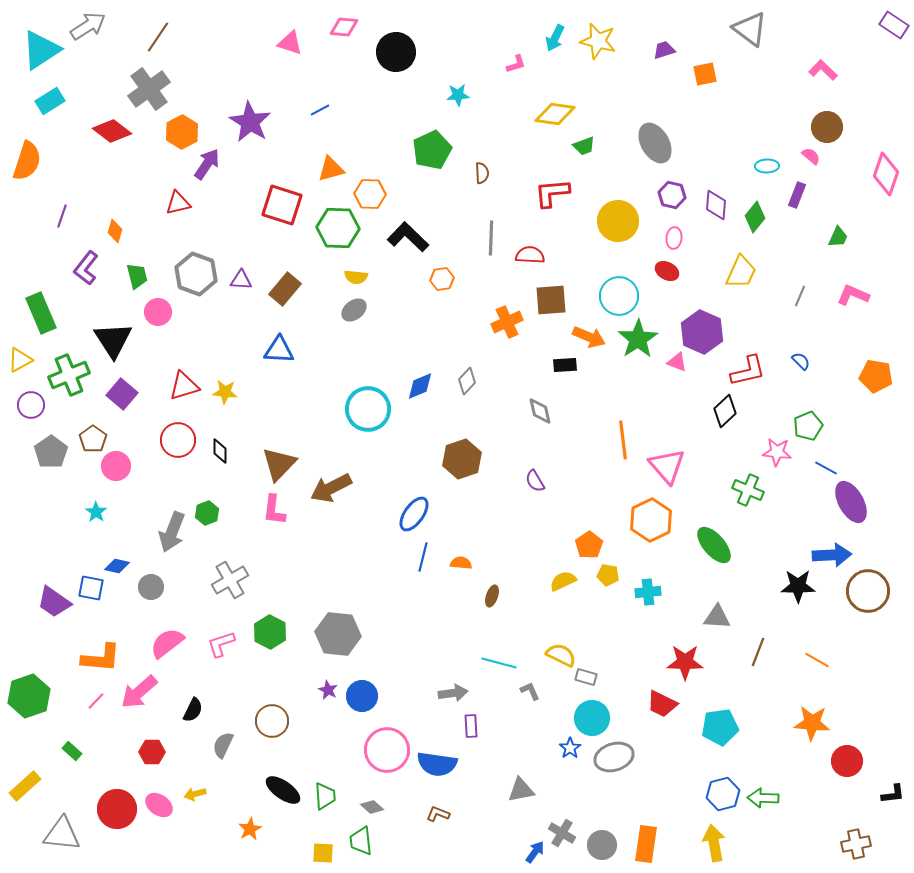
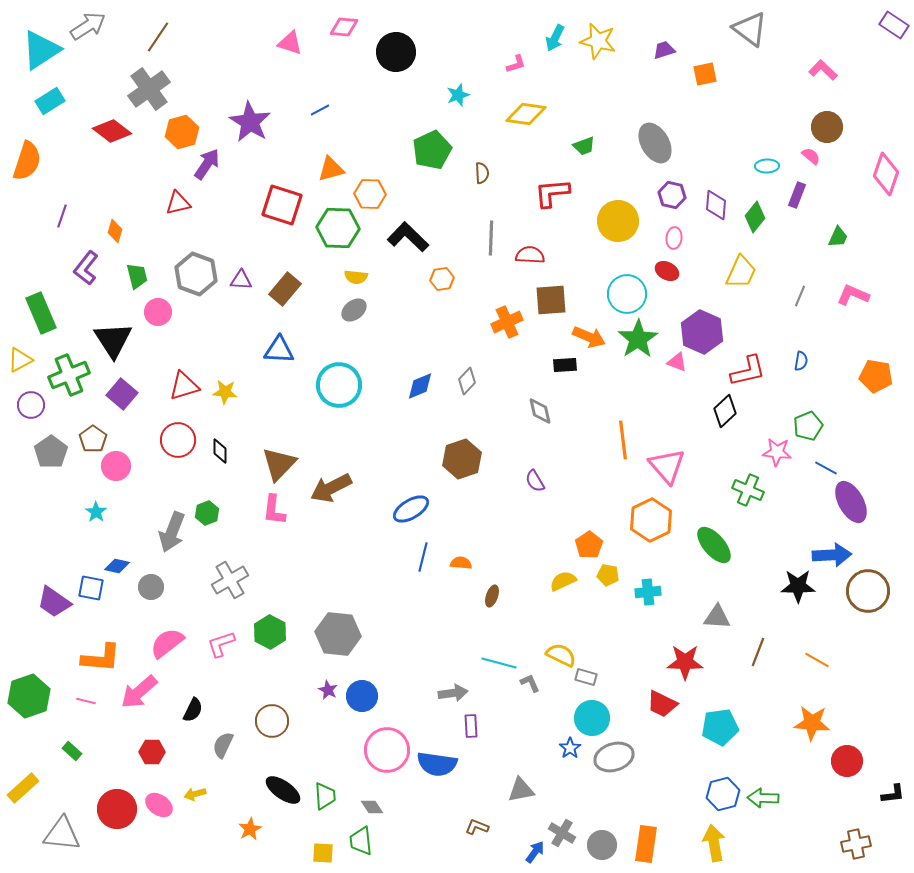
cyan star at (458, 95): rotated 15 degrees counterclockwise
yellow diamond at (555, 114): moved 29 px left
orange hexagon at (182, 132): rotated 12 degrees clockwise
cyan circle at (619, 296): moved 8 px right, 2 px up
blue semicircle at (801, 361): rotated 54 degrees clockwise
cyan circle at (368, 409): moved 29 px left, 24 px up
blue ellipse at (414, 514): moved 3 px left, 5 px up; rotated 24 degrees clockwise
gray L-shape at (530, 691): moved 8 px up
pink line at (96, 701): moved 10 px left; rotated 60 degrees clockwise
yellow rectangle at (25, 786): moved 2 px left, 2 px down
gray diamond at (372, 807): rotated 15 degrees clockwise
brown L-shape at (438, 814): moved 39 px right, 13 px down
